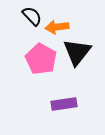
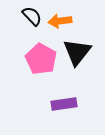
orange arrow: moved 3 px right, 6 px up
